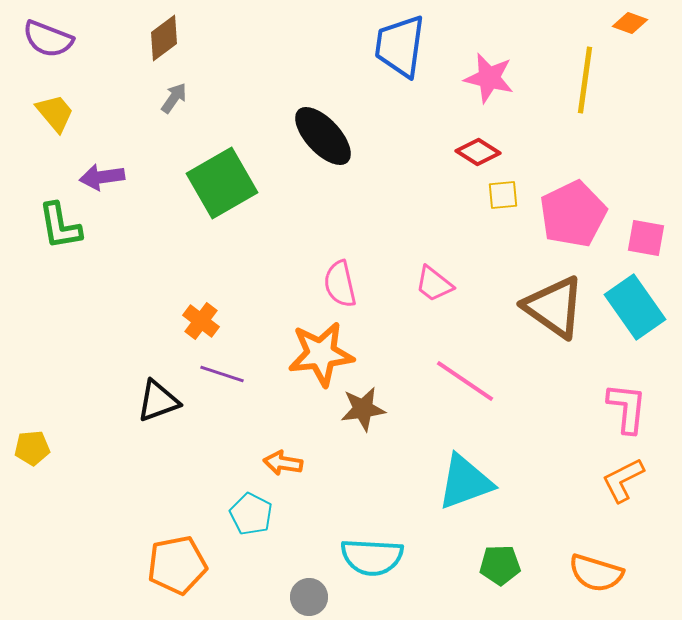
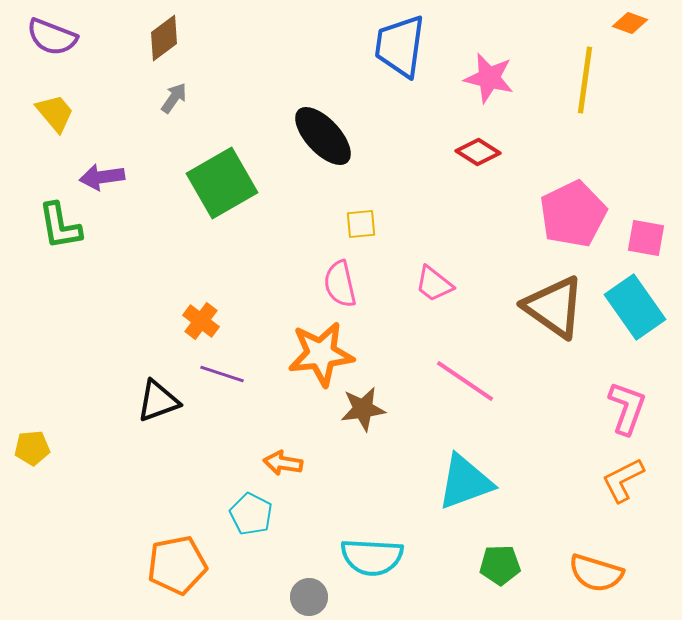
purple semicircle: moved 4 px right, 2 px up
yellow square: moved 142 px left, 29 px down
pink L-shape: rotated 14 degrees clockwise
